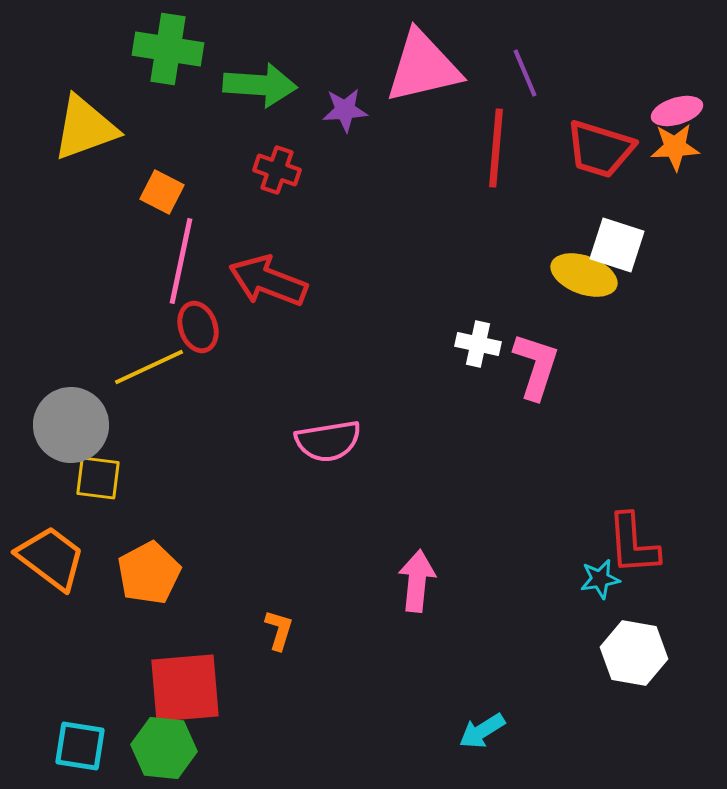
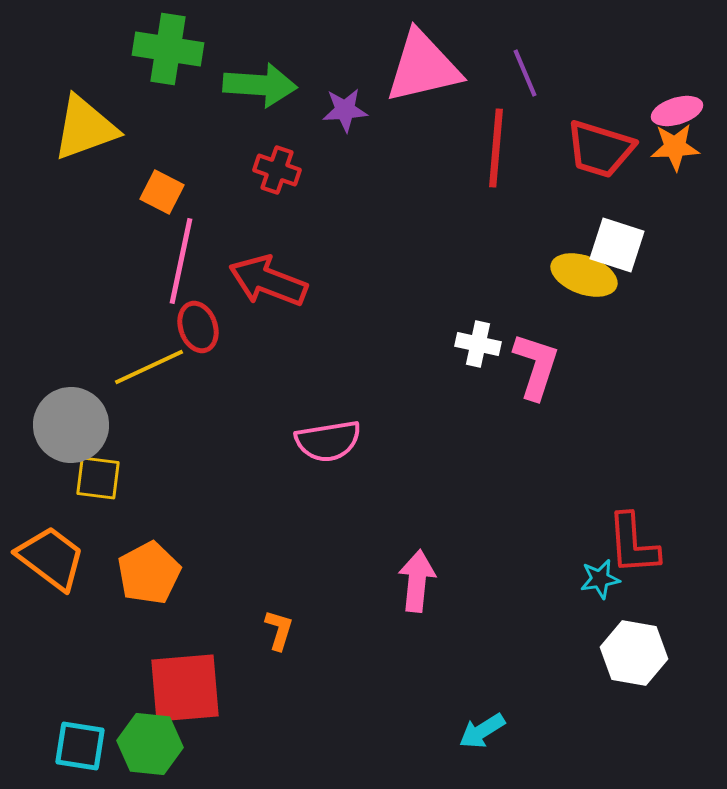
green hexagon: moved 14 px left, 4 px up
